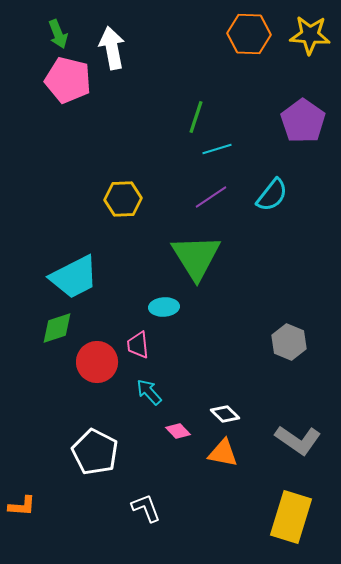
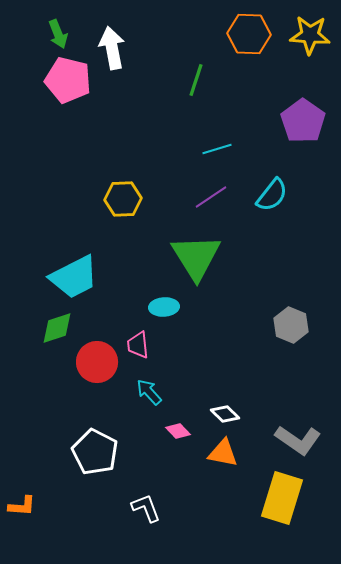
green line: moved 37 px up
gray hexagon: moved 2 px right, 17 px up
yellow rectangle: moved 9 px left, 19 px up
